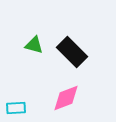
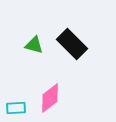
black rectangle: moved 8 px up
pink diamond: moved 16 px left; rotated 16 degrees counterclockwise
